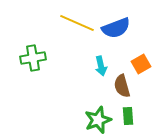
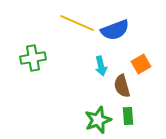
blue semicircle: moved 1 px left, 2 px down
